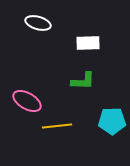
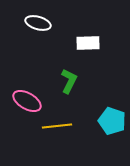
green L-shape: moved 14 px left; rotated 65 degrees counterclockwise
cyan pentagon: rotated 20 degrees clockwise
